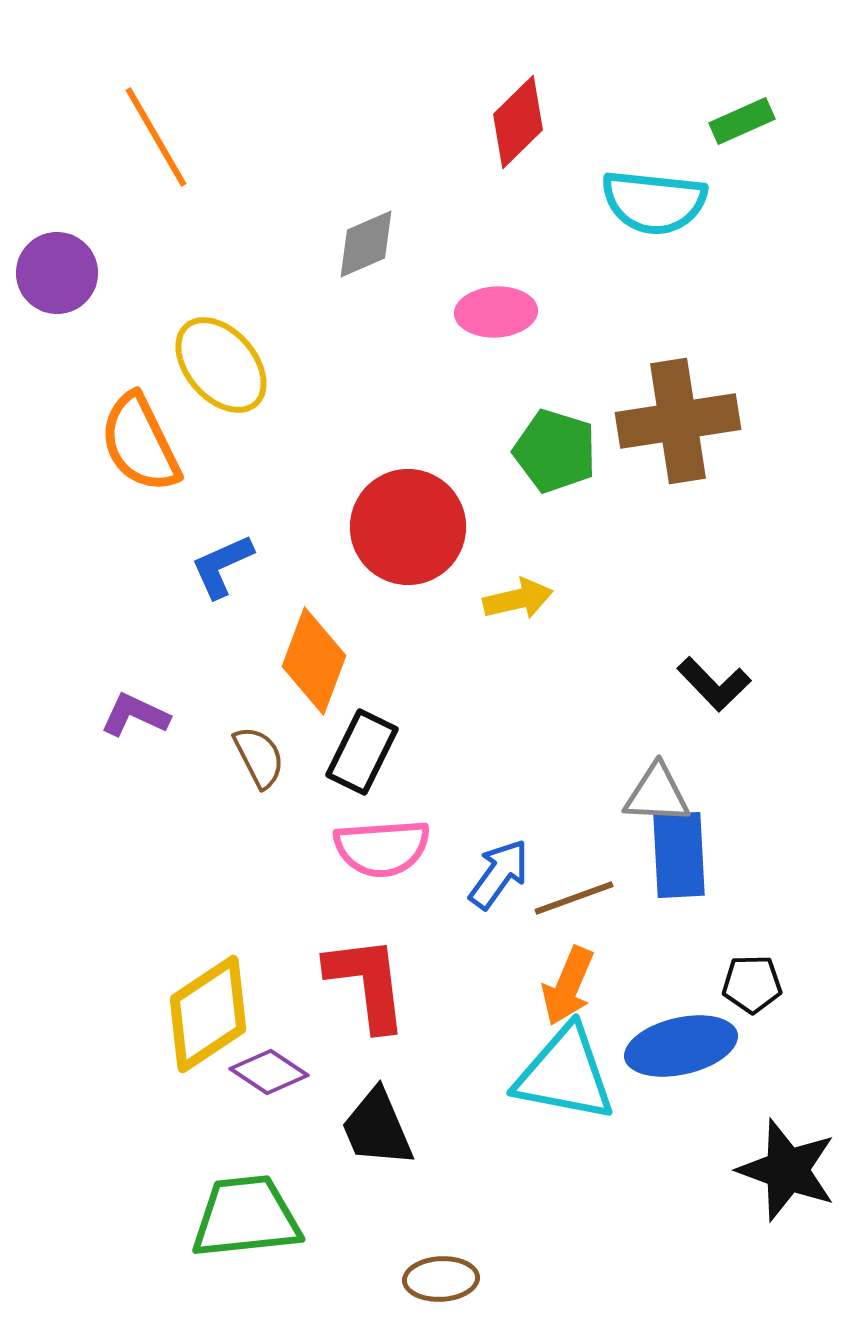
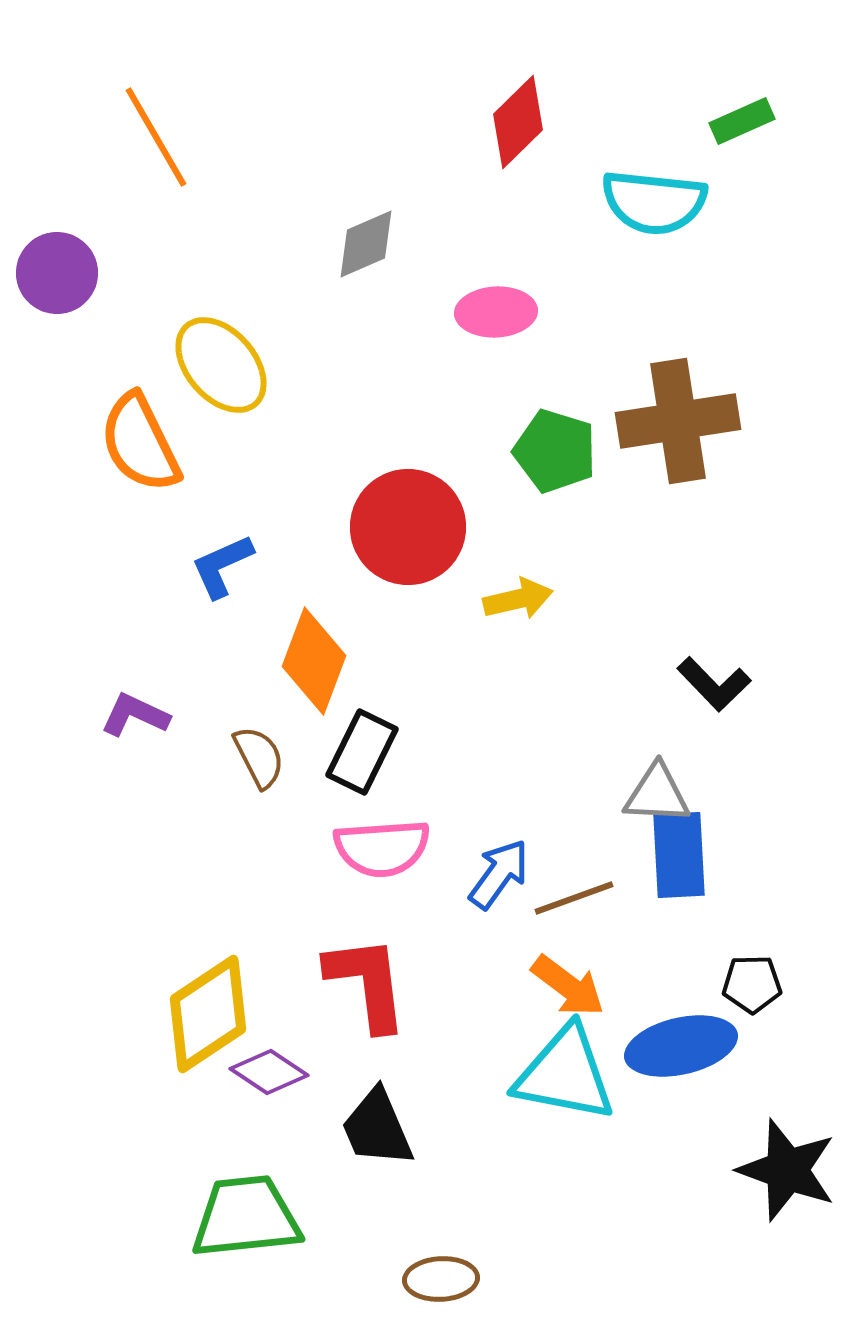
orange arrow: rotated 76 degrees counterclockwise
